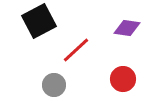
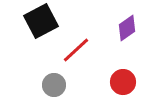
black square: moved 2 px right
purple diamond: rotated 44 degrees counterclockwise
red circle: moved 3 px down
